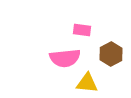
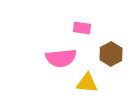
pink rectangle: moved 2 px up
pink semicircle: moved 4 px left
